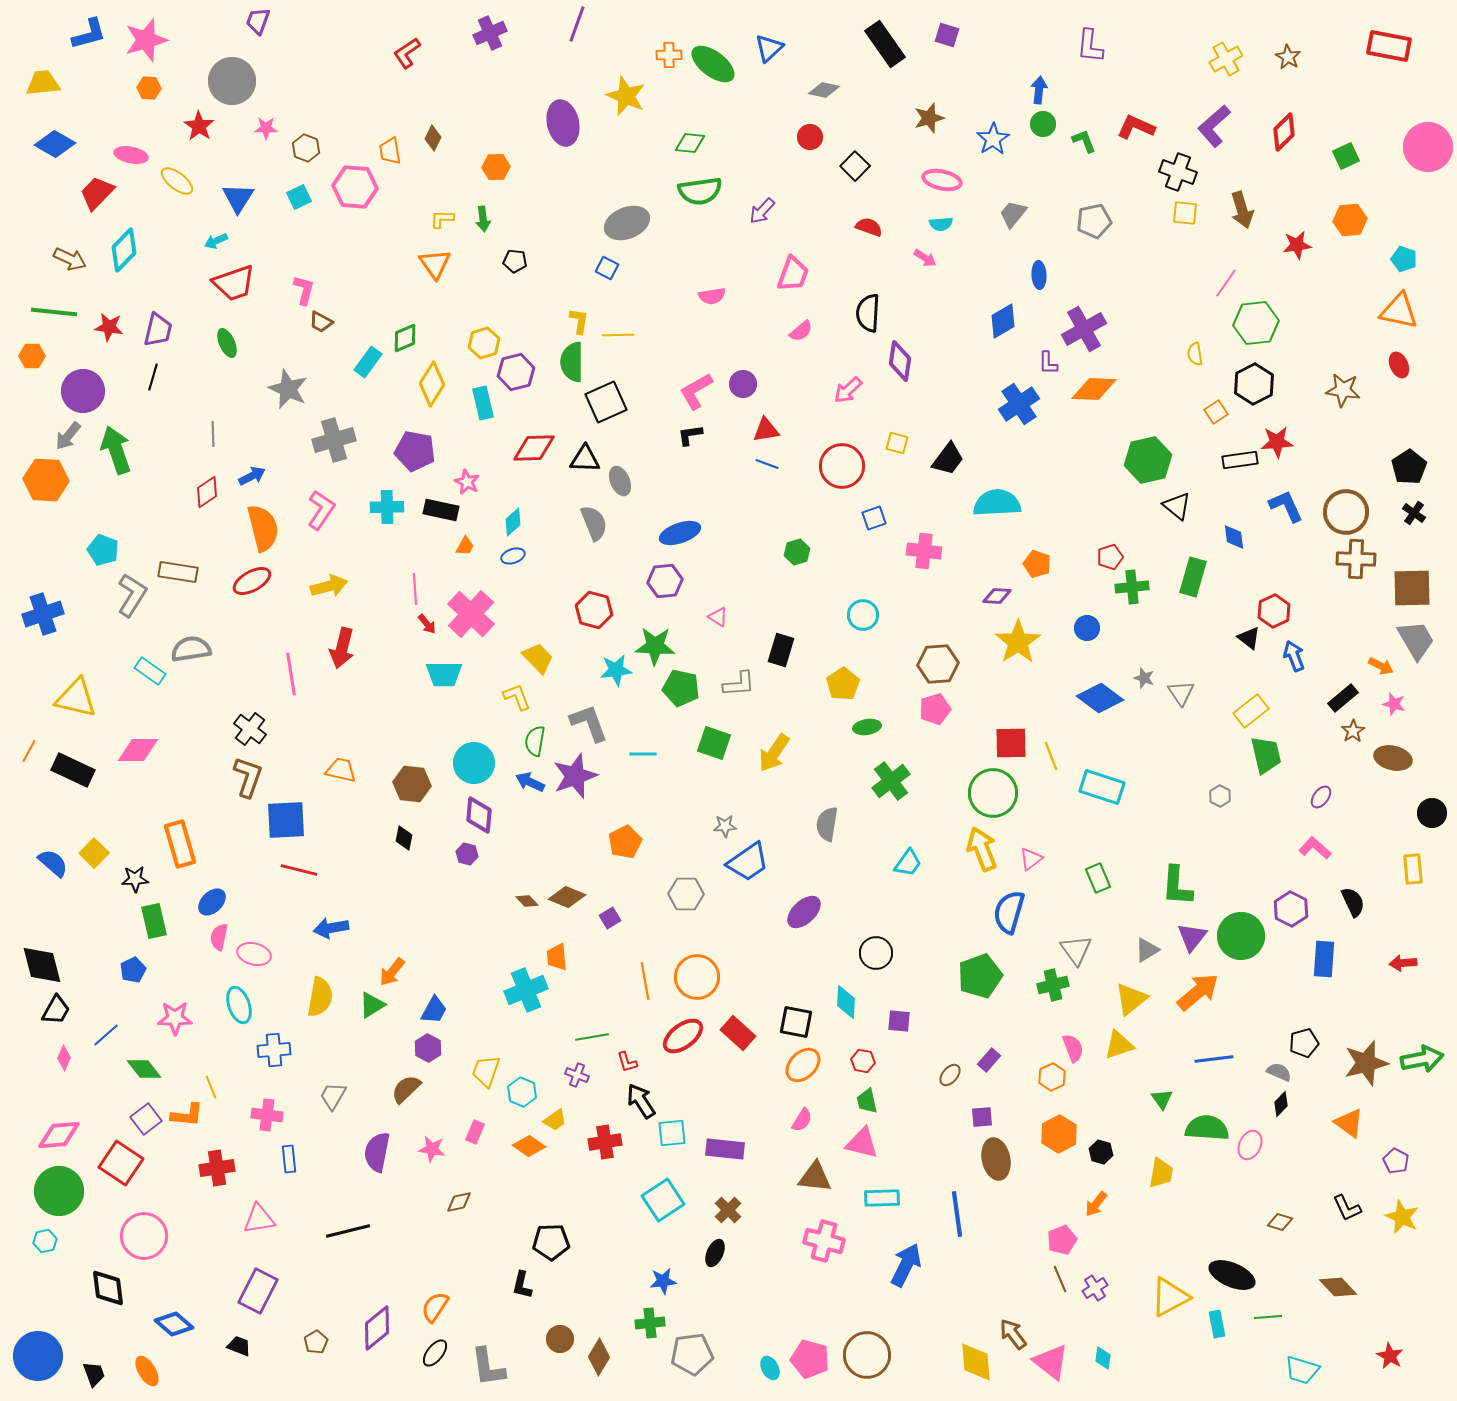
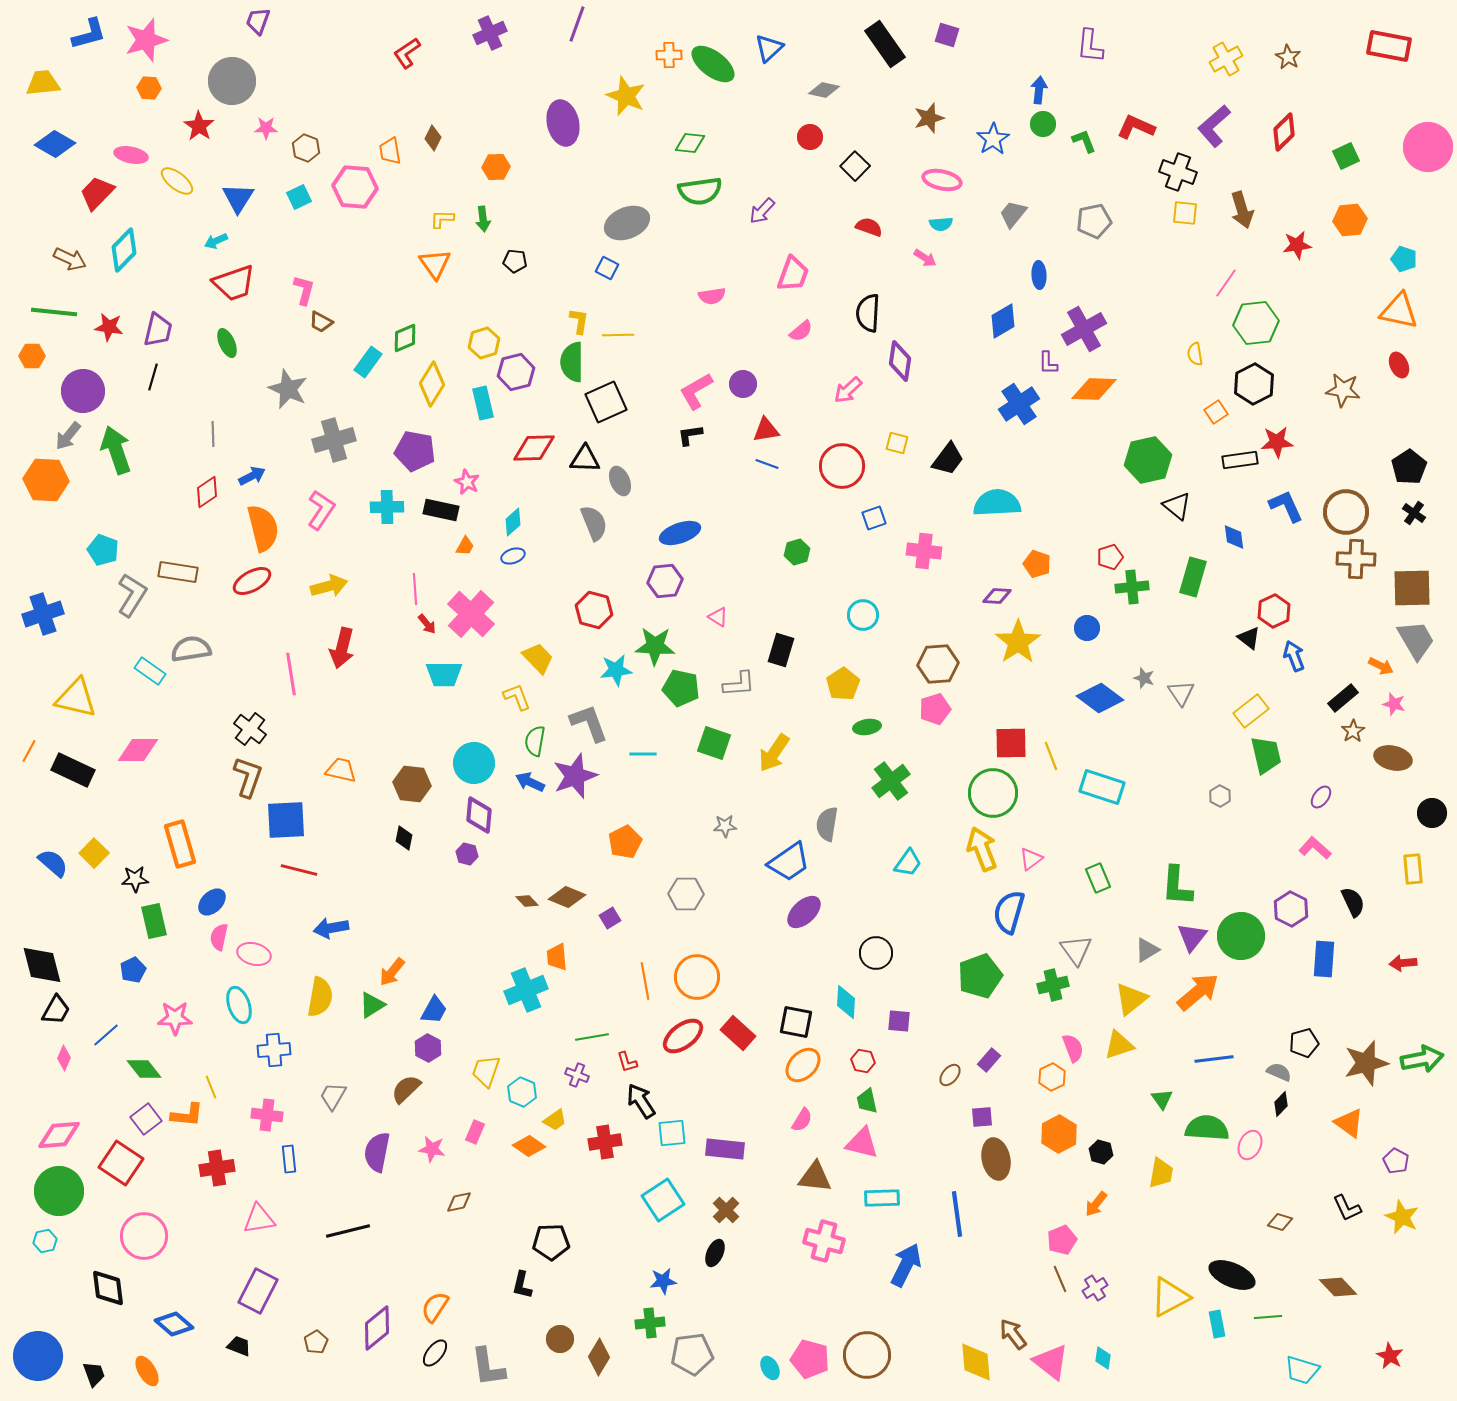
blue trapezoid at (748, 862): moved 41 px right
brown cross at (728, 1210): moved 2 px left
